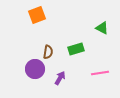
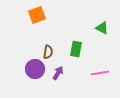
green rectangle: rotated 63 degrees counterclockwise
purple arrow: moved 2 px left, 5 px up
